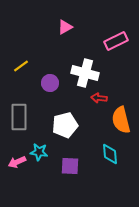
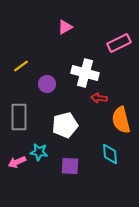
pink rectangle: moved 3 px right, 2 px down
purple circle: moved 3 px left, 1 px down
